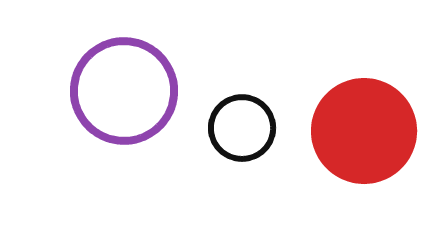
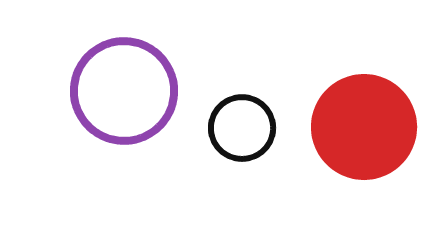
red circle: moved 4 px up
